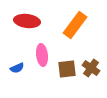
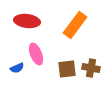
pink ellipse: moved 6 px left, 1 px up; rotated 15 degrees counterclockwise
brown cross: rotated 24 degrees counterclockwise
